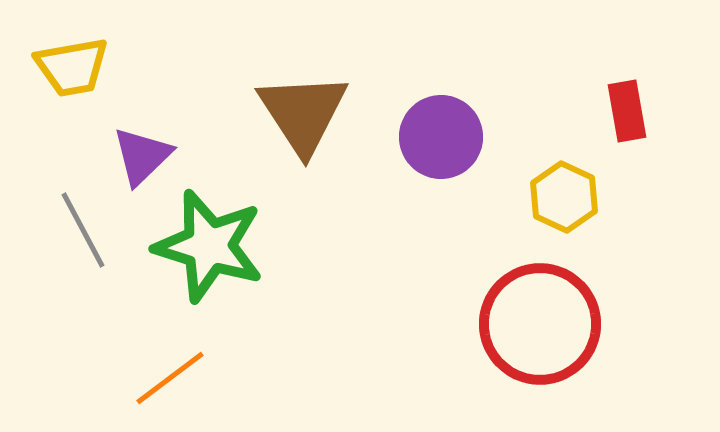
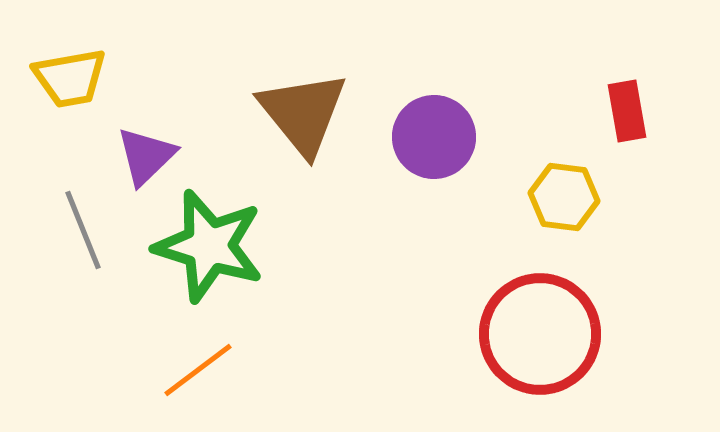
yellow trapezoid: moved 2 px left, 11 px down
brown triangle: rotated 6 degrees counterclockwise
purple circle: moved 7 px left
purple triangle: moved 4 px right
yellow hexagon: rotated 18 degrees counterclockwise
gray line: rotated 6 degrees clockwise
red circle: moved 10 px down
orange line: moved 28 px right, 8 px up
